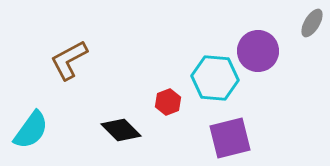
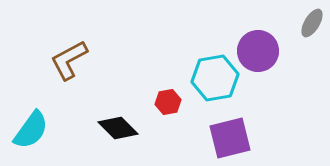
cyan hexagon: rotated 15 degrees counterclockwise
red hexagon: rotated 10 degrees clockwise
black diamond: moved 3 px left, 2 px up
